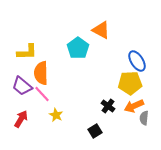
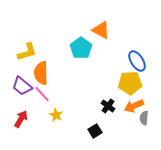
cyan pentagon: moved 3 px right
yellow L-shape: rotated 15 degrees counterclockwise
